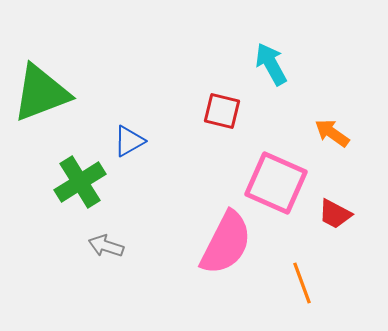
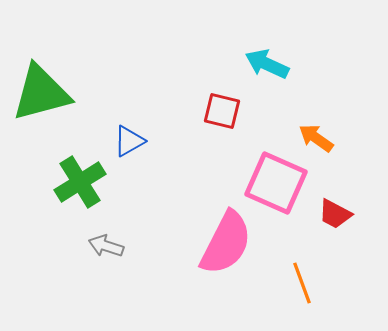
cyan arrow: moved 4 px left; rotated 36 degrees counterclockwise
green triangle: rotated 6 degrees clockwise
orange arrow: moved 16 px left, 5 px down
